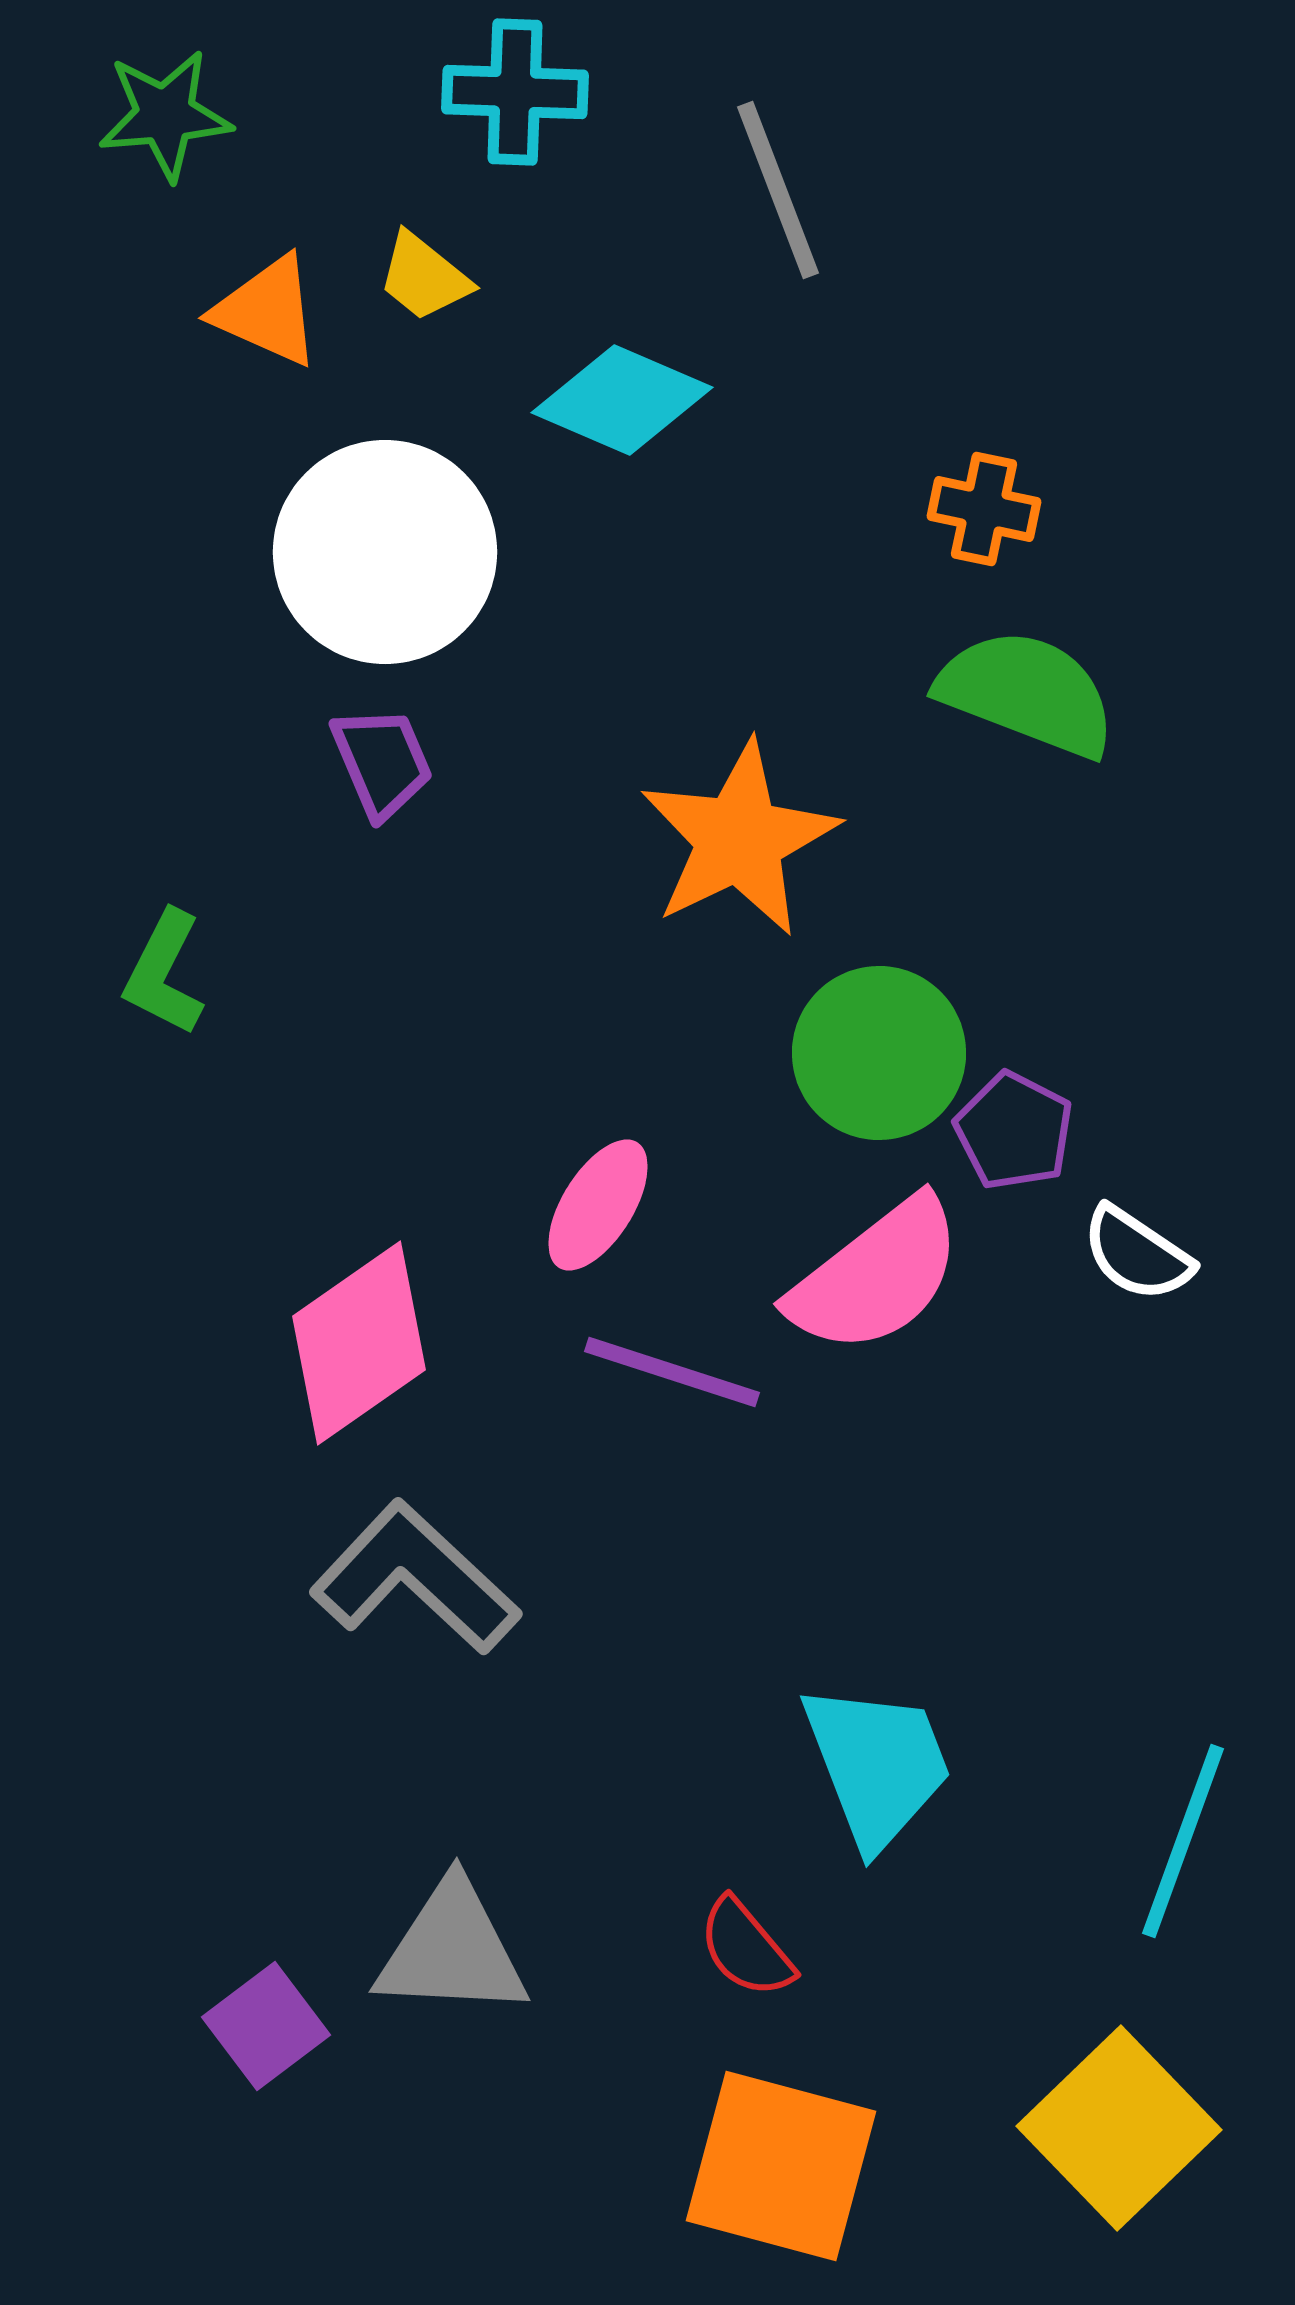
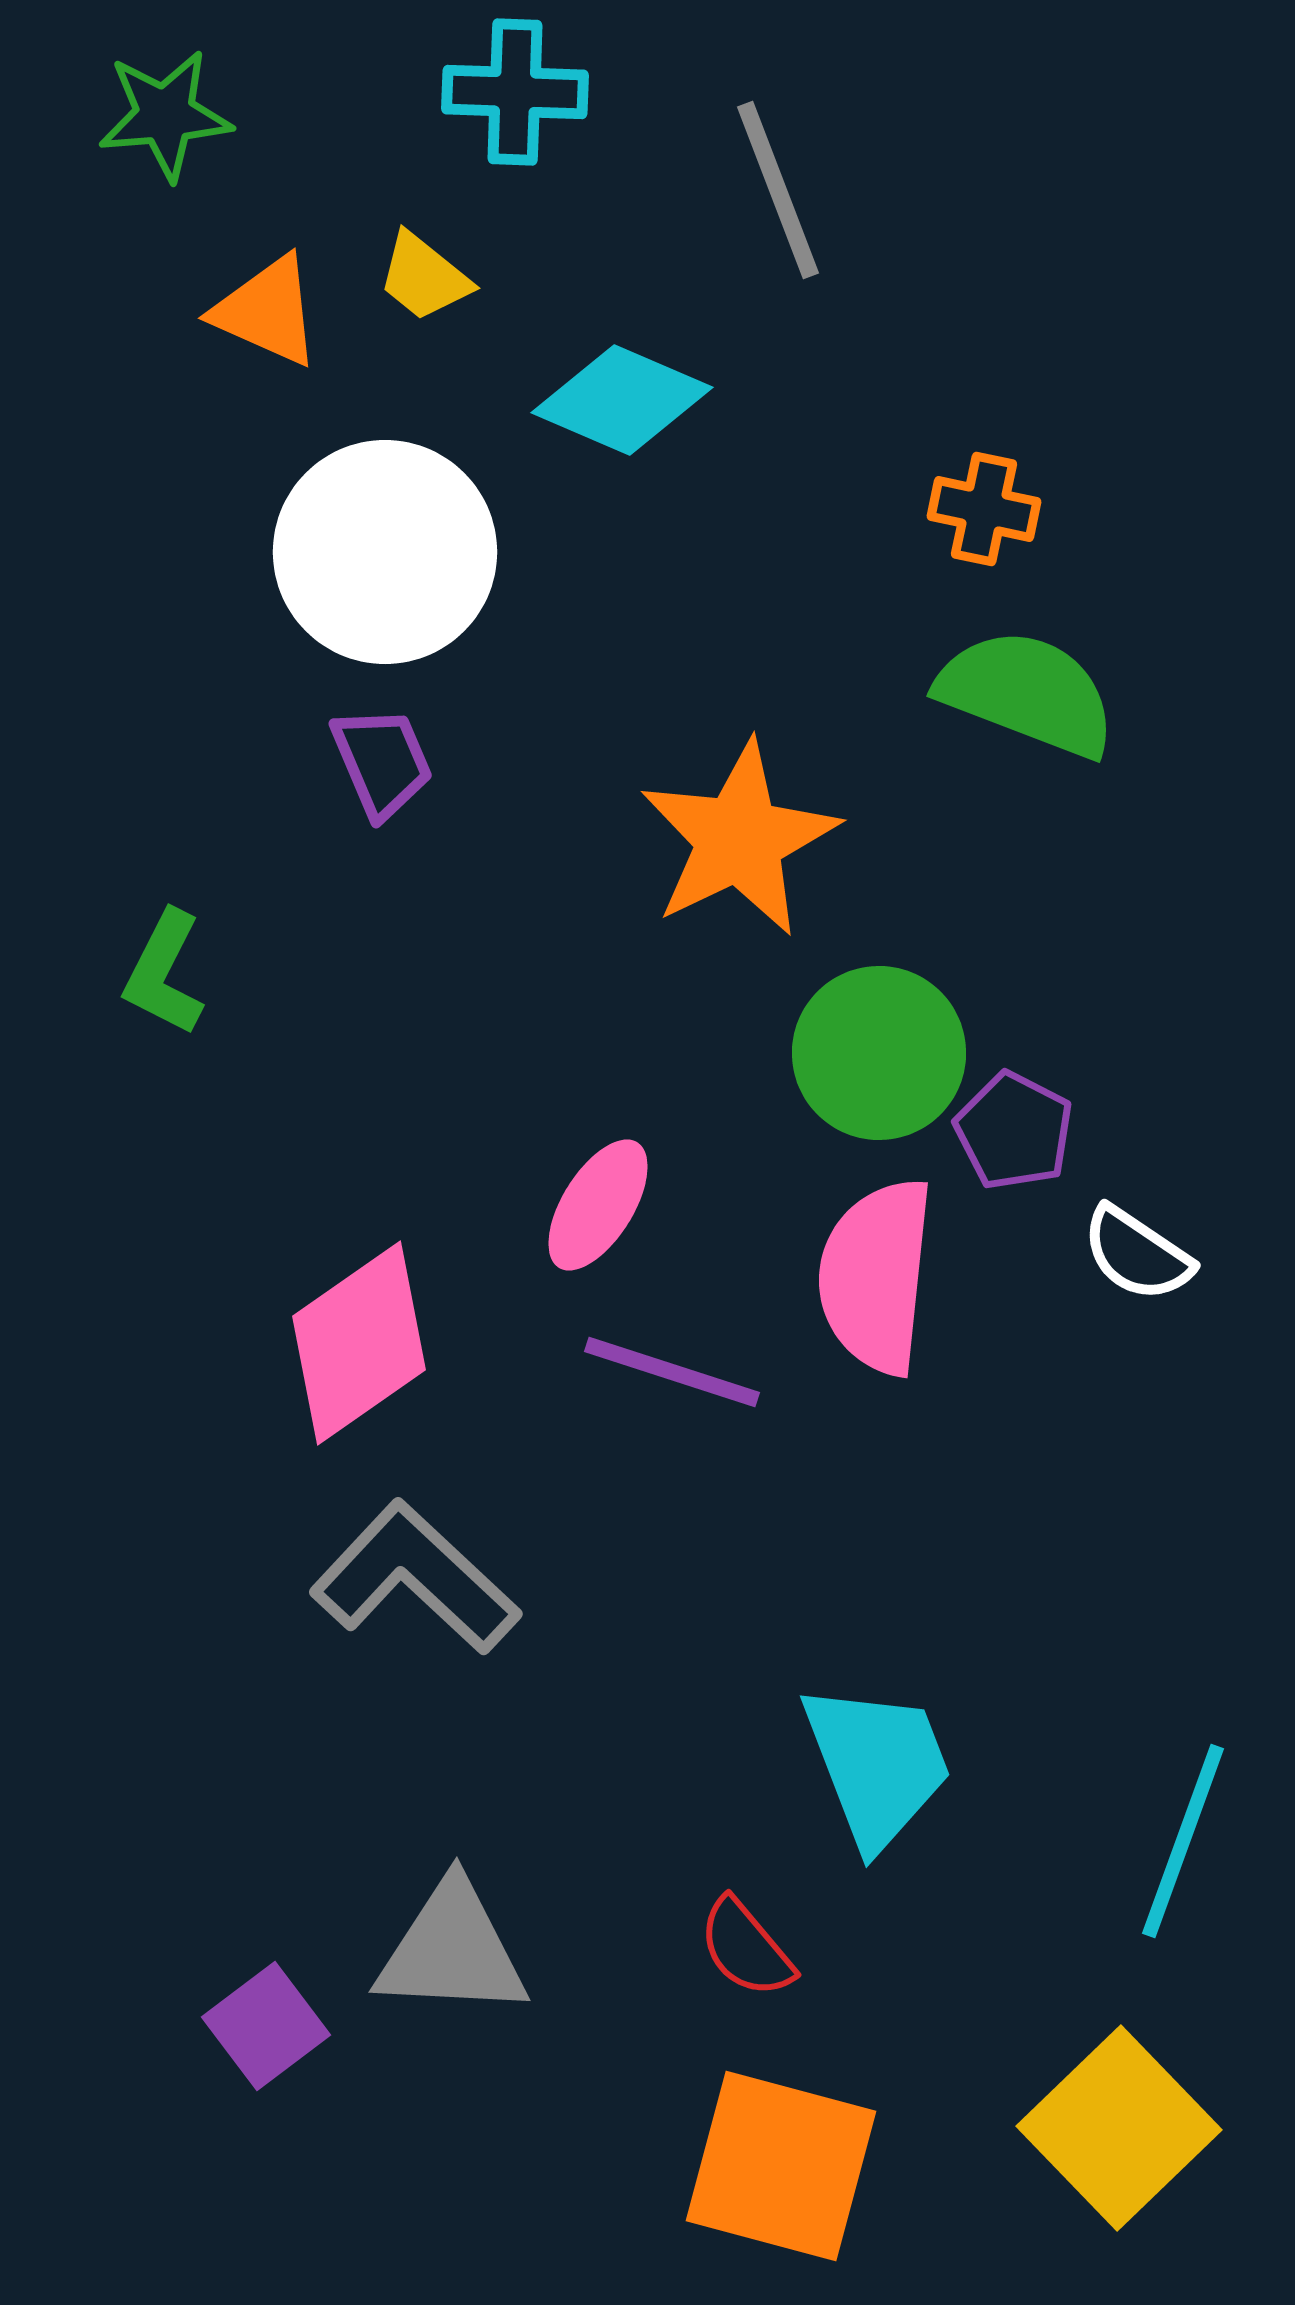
pink semicircle: rotated 134 degrees clockwise
